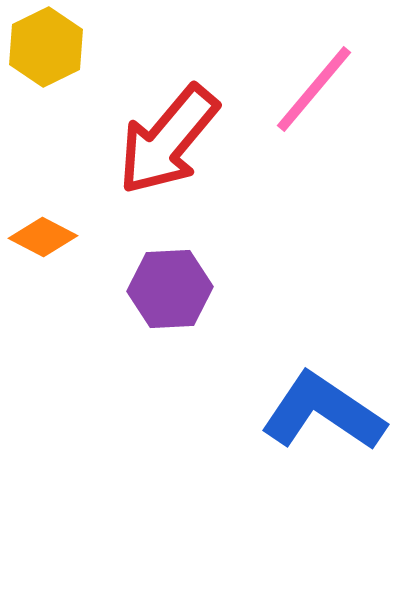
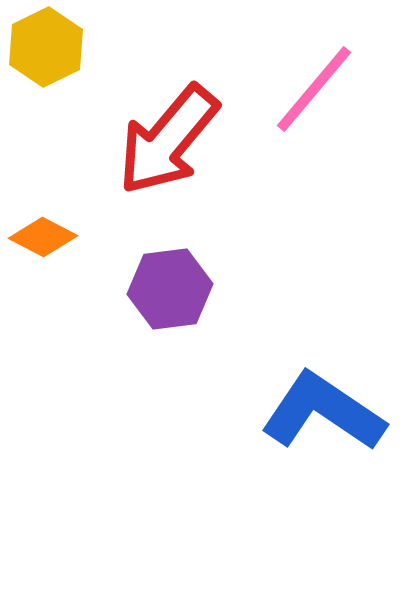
purple hexagon: rotated 4 degrees counterclockwise
